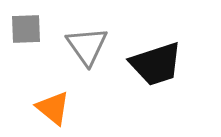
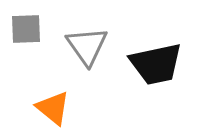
black trapezoid: rotated 6 degrees clockwise
